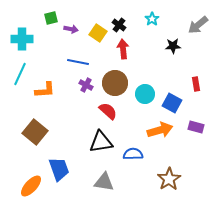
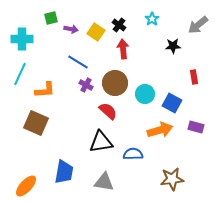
yellow square: moved 2 px left, 1 px up
blue line: rotated 20 degrees clockwise
red rectangle: moved 2 px left, 7 px up
brown square: moved 1 px right, 9 px up; rotated 15 degrees counterclockwise
blue trapezoid: moved 5 px right, 3 px down; rotated 30 degrees clockwise
brown star: moved 3 px right; rotated 25 degrees clockwise
orange ellipse: moved 5 px left
